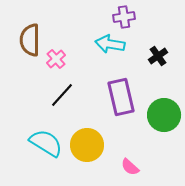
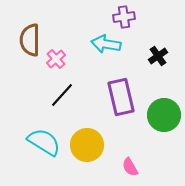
cyan arrow: moved 4 px left
cyan semicircle: moved 2 px left, 1 px up
pink semicircle: rotated 18 degrees clockwise
